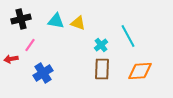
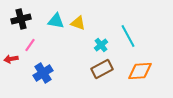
brown rectangle: rotated 60 degrees clockwise
